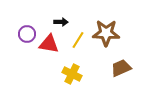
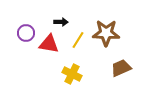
purple circle: moved 1 px left, 1 px up
